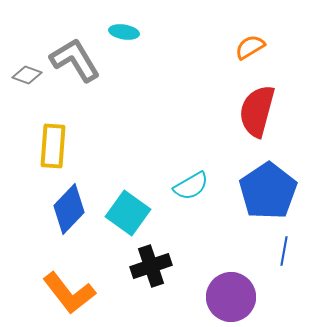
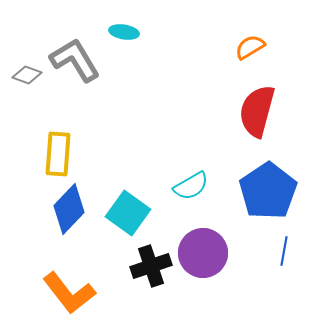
yellow rectangle: moved 5 px right, 8 px down
purple circle: moved 28 px left, 44 px up
